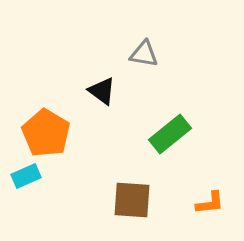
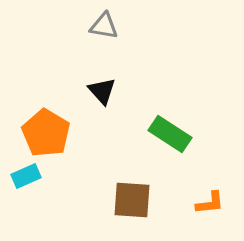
gray triangle: moved 40 px left, 28 px up
black triangle: rotated 12 degrees clockwise
green rectangle: rotated 72 degrees clockwise
